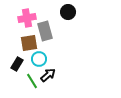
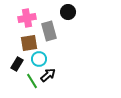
gray rectangle: moved 4 px right
